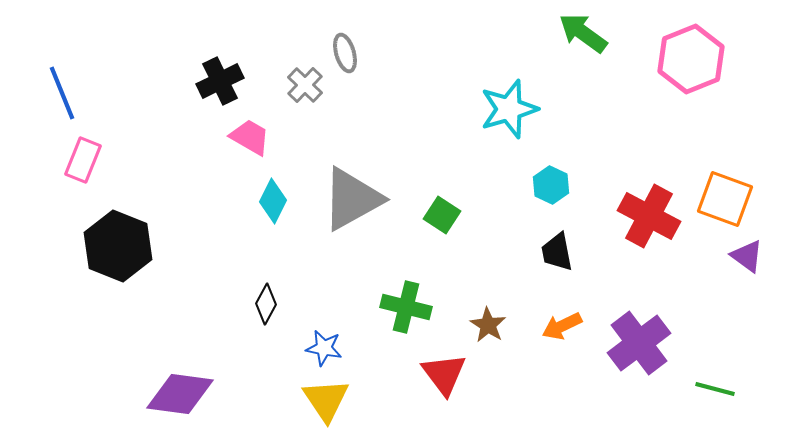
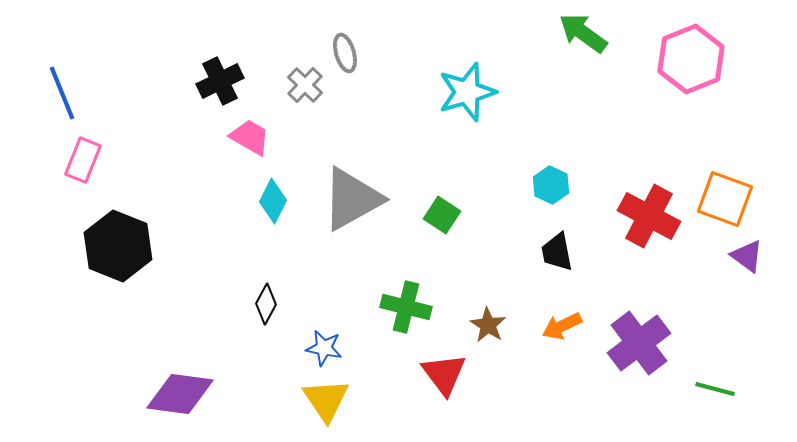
cyan star: moved 42 px left, 17 px up
